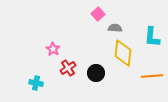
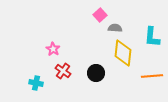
pink square: moved 2 px right, 1 px down
red cross: moved 5 px left, 3 px down; rotated 21 degrees counterclockwise
